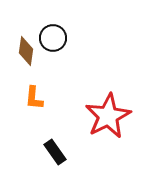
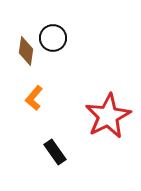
orange L-shape: rotated 35 degrees clockwise
